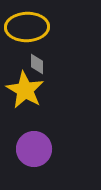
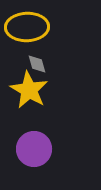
gray diamond: rotated 15 degrees counterclockwise
yellow star: moved 4 px right
